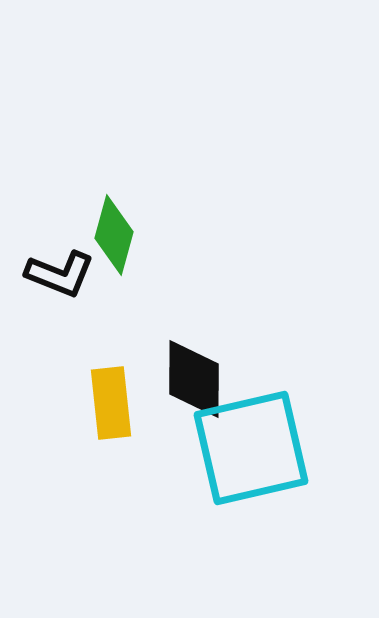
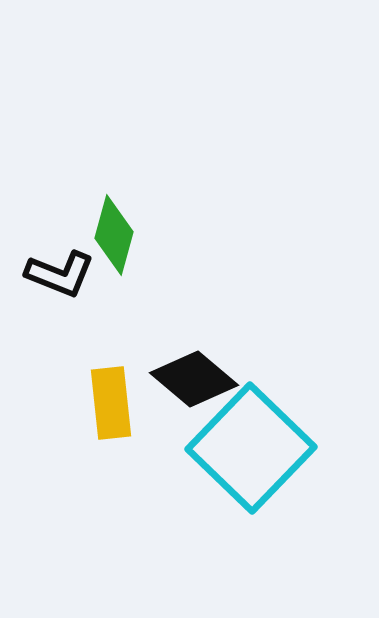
black diamond: rotated 50 degrees counterclockwise
cyan square: rotated 33 degrees counterclockwise
